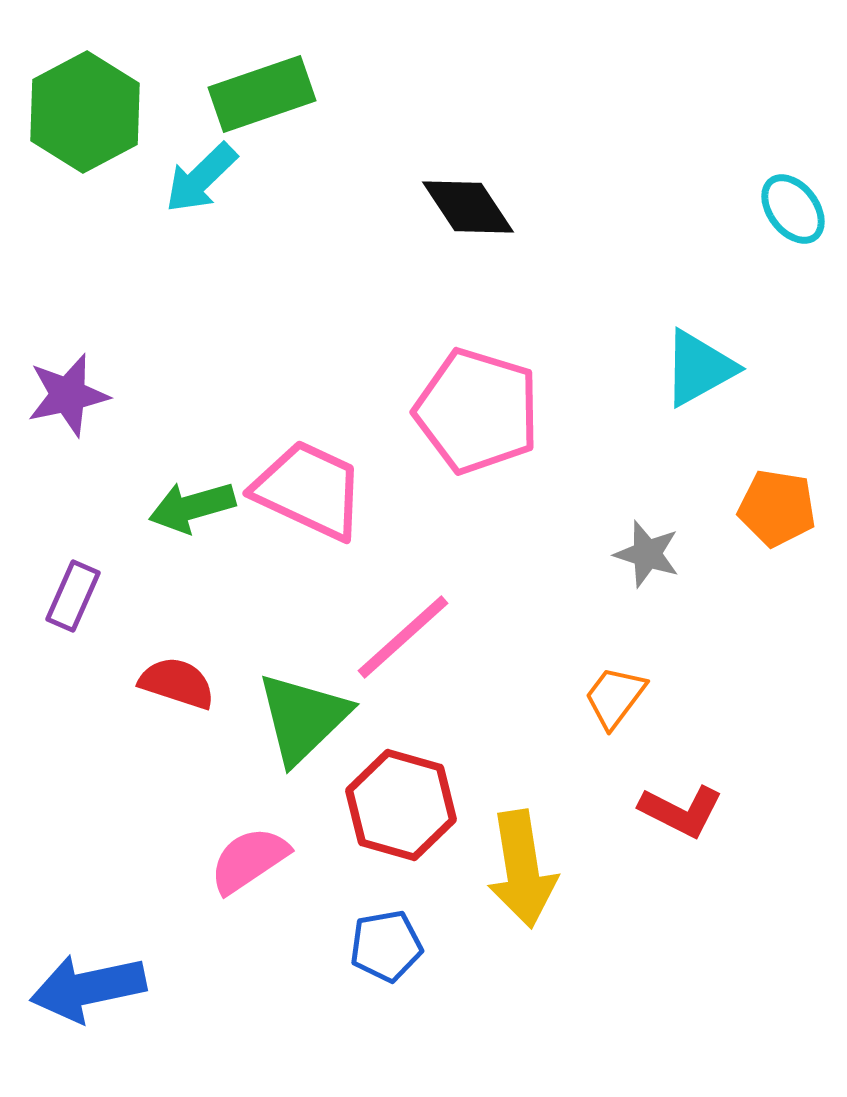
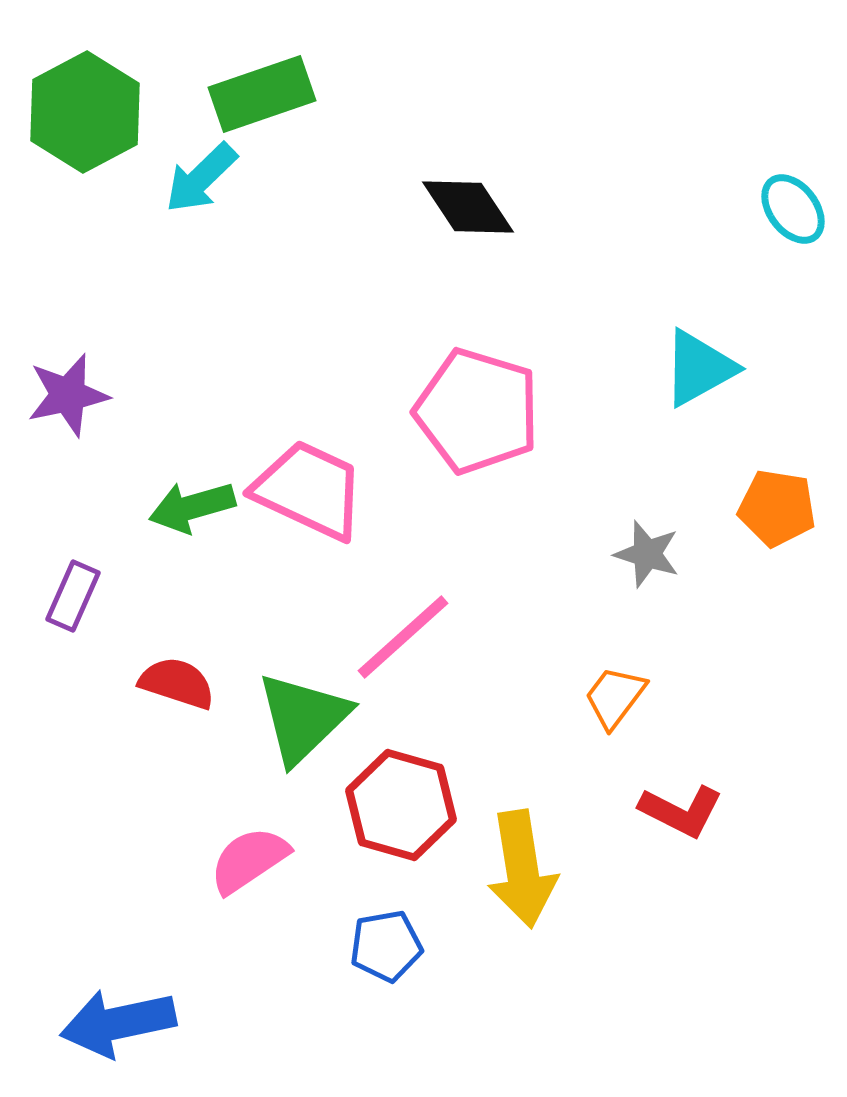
blue arrow: moved 30 px right, 35 px down
